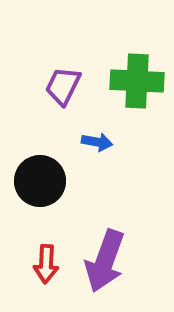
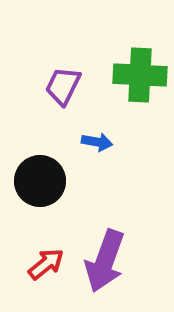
green cross: moved 3 px right, 6 px up
red arrow: rotated 132 degrees counterclockwise
